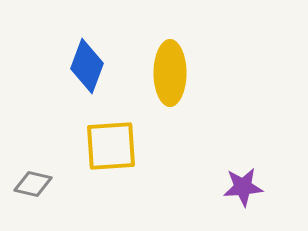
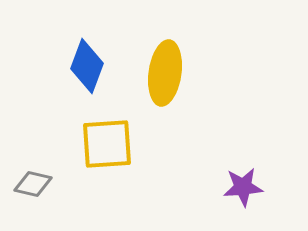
yellow ellipse: moved 5 px left; rotated 8 degrees clockwise
yellow square: moved 4 px left, 2 px up
